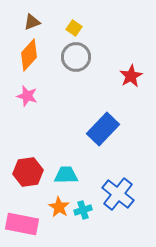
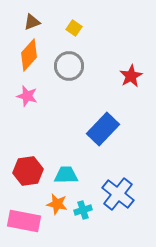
gray circle: moved 7 px left, 9 px down
red hexagon: moved 1 px up
orange star: moved 2 px left, 3 px up; rotated 20 degrees counterclockwise
pink rectangle: moved 2 px right, 3 px up
